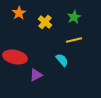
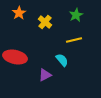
green star: moved 2 px right, 2 px up
purple triangle: moved 9 px right
